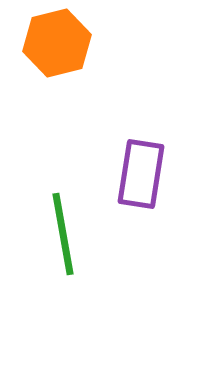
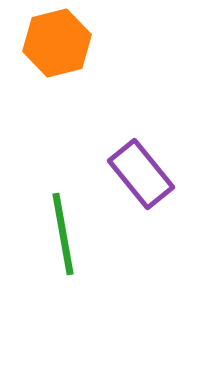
purple rectangle: rotated 48 degrees counterclockwise
